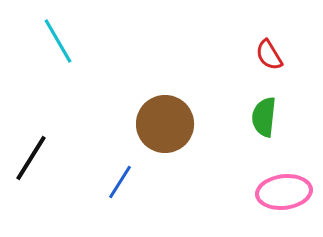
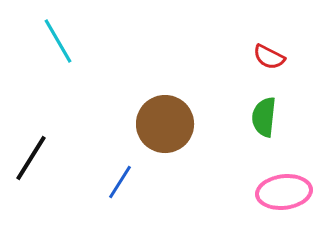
red semicircle: moved 2 px down; rotated 32 degrees counterclockwise
